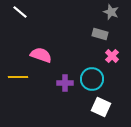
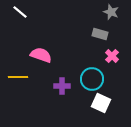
purple cross: moved 3 px left, 3 px down
white square: moved 4 px up
